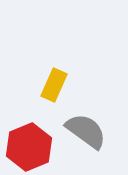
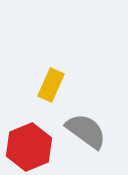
yellow rectangle: moved 3 px left
